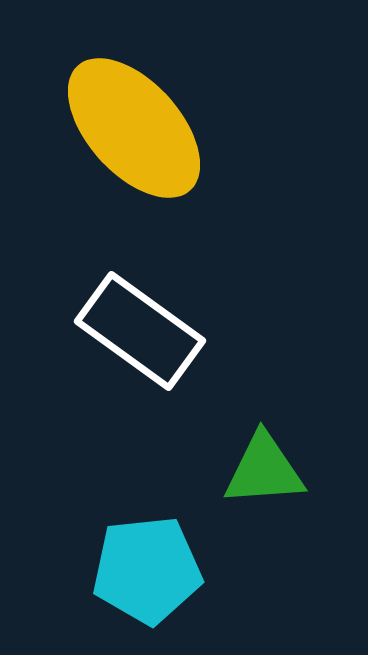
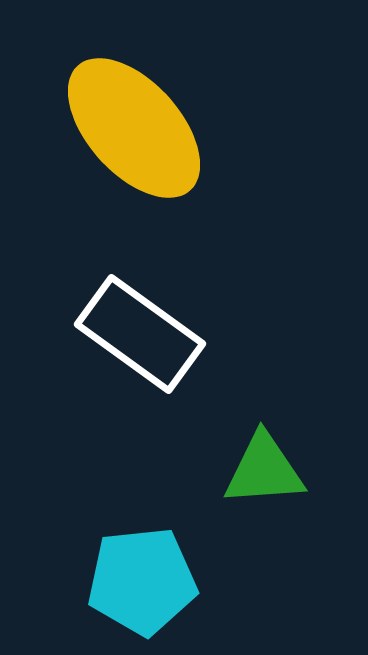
white rectangle: moved 3 px down
cyan pentagon: moved 5 px left, 11 px down
